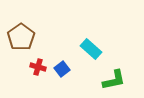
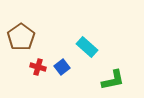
cyan rectangle: moved 4 px left, 2 px up
blue square: moved 2 px up
green L-shape: moved 1 px left
